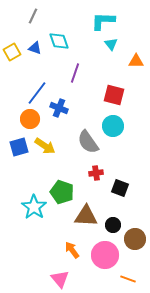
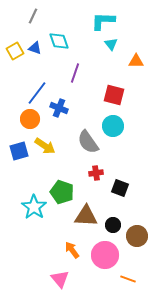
yellow square: moved 3 px right, 1 px up
blue square: moved 4 px down
brown circle: moved 2 px right, 3 px up
